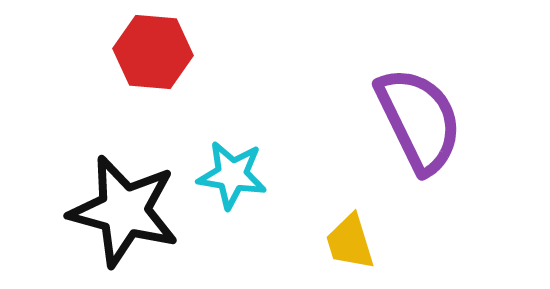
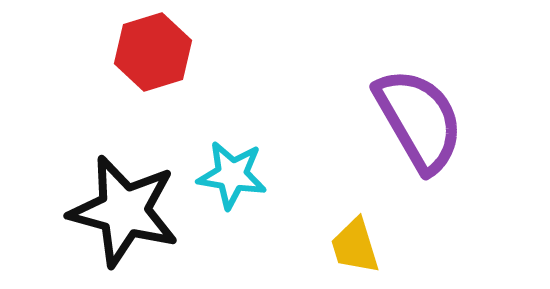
red hexagon: rotated 22 degrees counterclockwise
purple semicircle: rotated 4 degrees counterclockwise
yellow trapezoid: moved 5 px right, 4 px down
